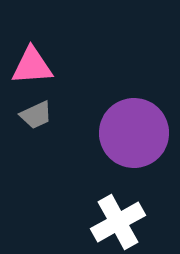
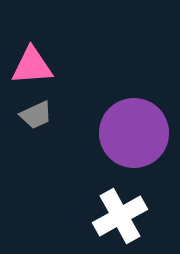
white cross: moved 2 px right, 6 px up
